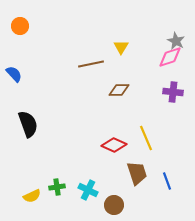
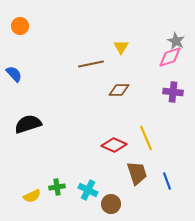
black semicircle: rotated 88 degrees counterclockwise
brown circle: moved 3 px left, 1 px up
